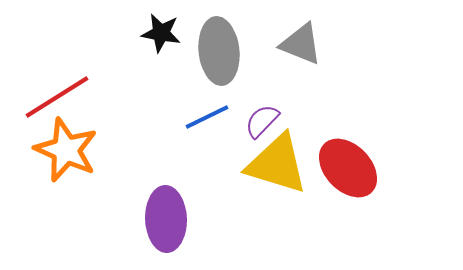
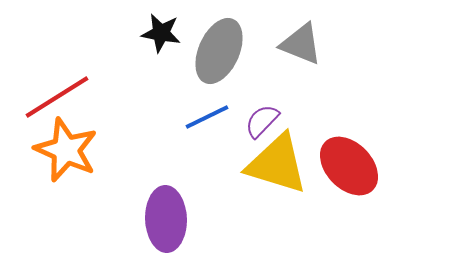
gray ellipse: rotated 30 degrees clockwise
red ellipse: moved 1 px right, 2 px up
